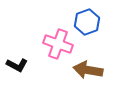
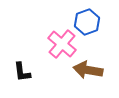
pink cross: moved 4 px right; rotated 20 degrees clockwise
black L-shape: moved 5 px right, 7 px down; rotated 55 degrees clockwise
